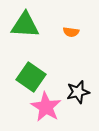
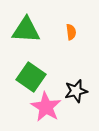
green triangle: moved 1 px right, 5 px down
orange semicircle: rotated 105 degrees counterclockwise
black star: moved 2 px left, 1 px up
